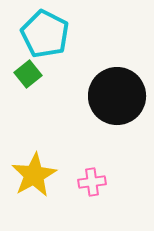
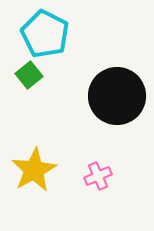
green square: moved 1 px right, 1 px down
yellow star: moved 5 px up
pink cross: moved 6 px right, 6 px up; rotated 16 degrees counterclockwise
